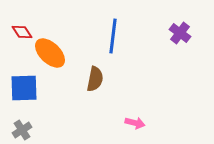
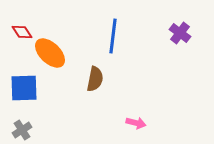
pink arrow: moved 1 px right
